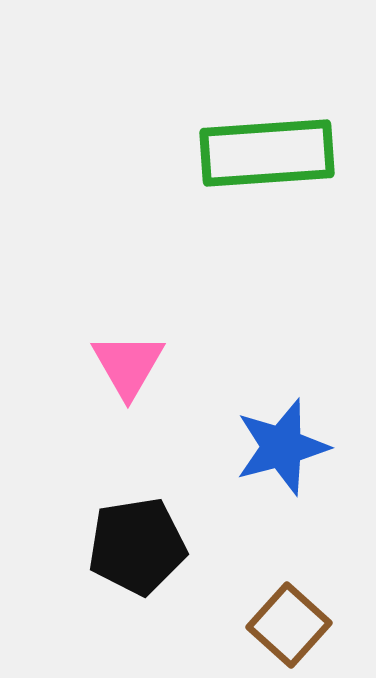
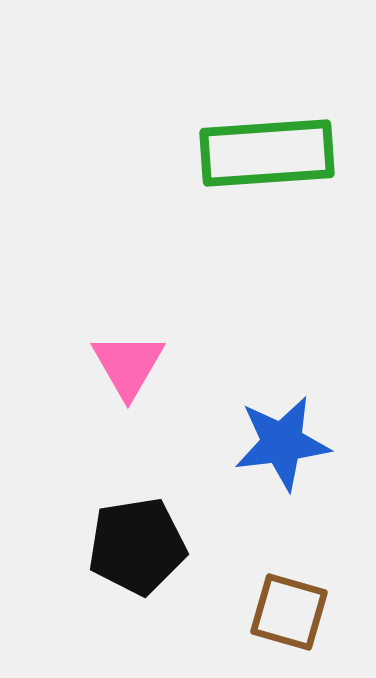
blue star: moved 4 px up; rotated 8 degrees clockwise
brown square: moved 13 px up; rotated 26 degrees counterclockwise
